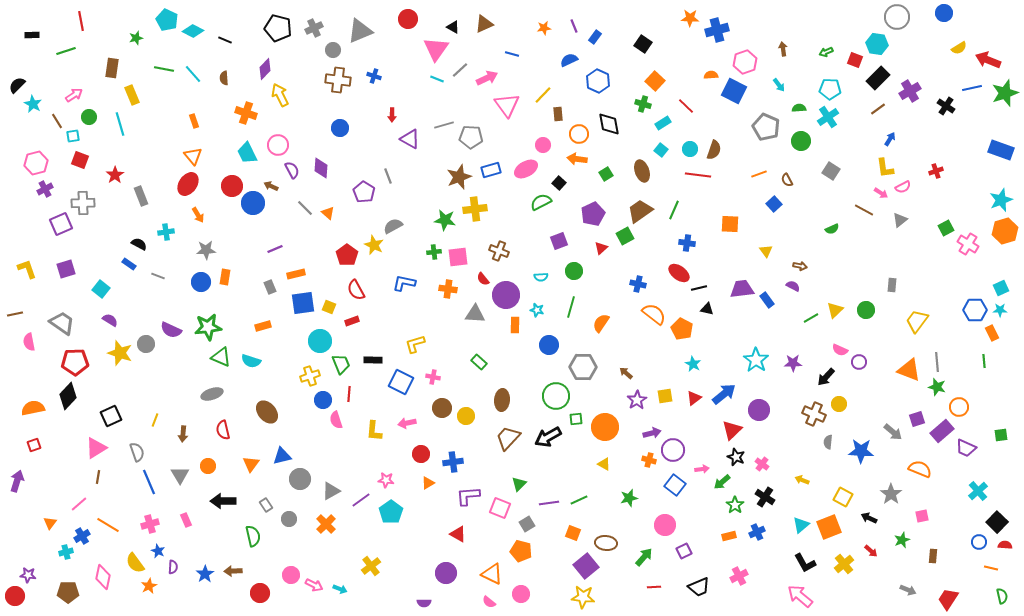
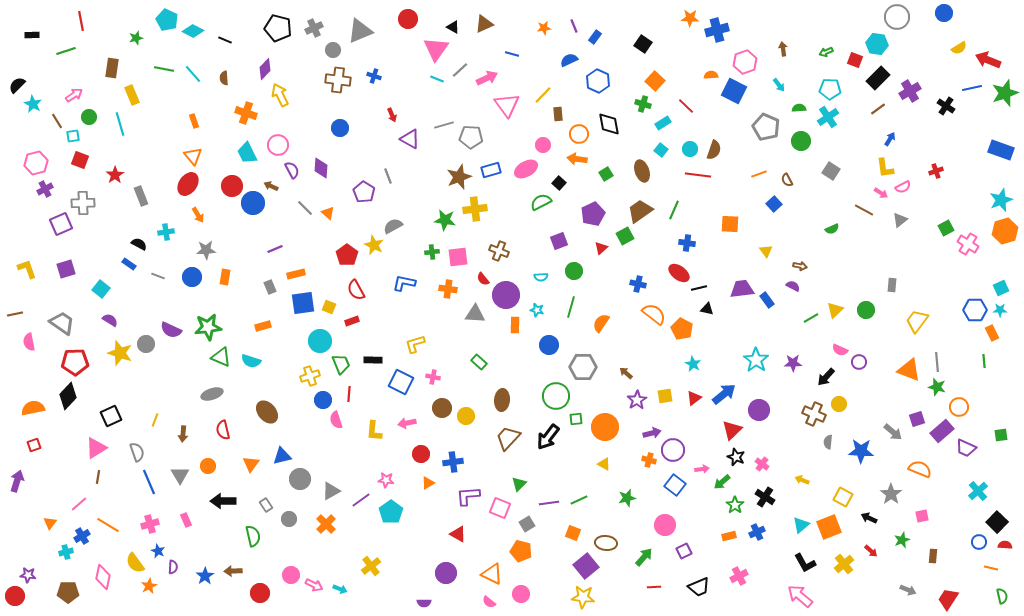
red arrow at (392, 115): rotated 24 degrees counterclockwise
green cross at (434, 252): moved 2 px left
blue circle at (201, 282): moved 9 px left, 5 px up
black arrow at (548, 437): rotated 24 degrees counterclockwise
green star at (629, 498): moved 2 px left
blue star at (205, 574): moved 2 px down
